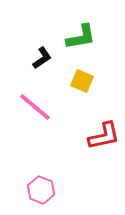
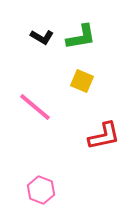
black L-shape: moved 21 px up; rotated 65 degrees clockwise
